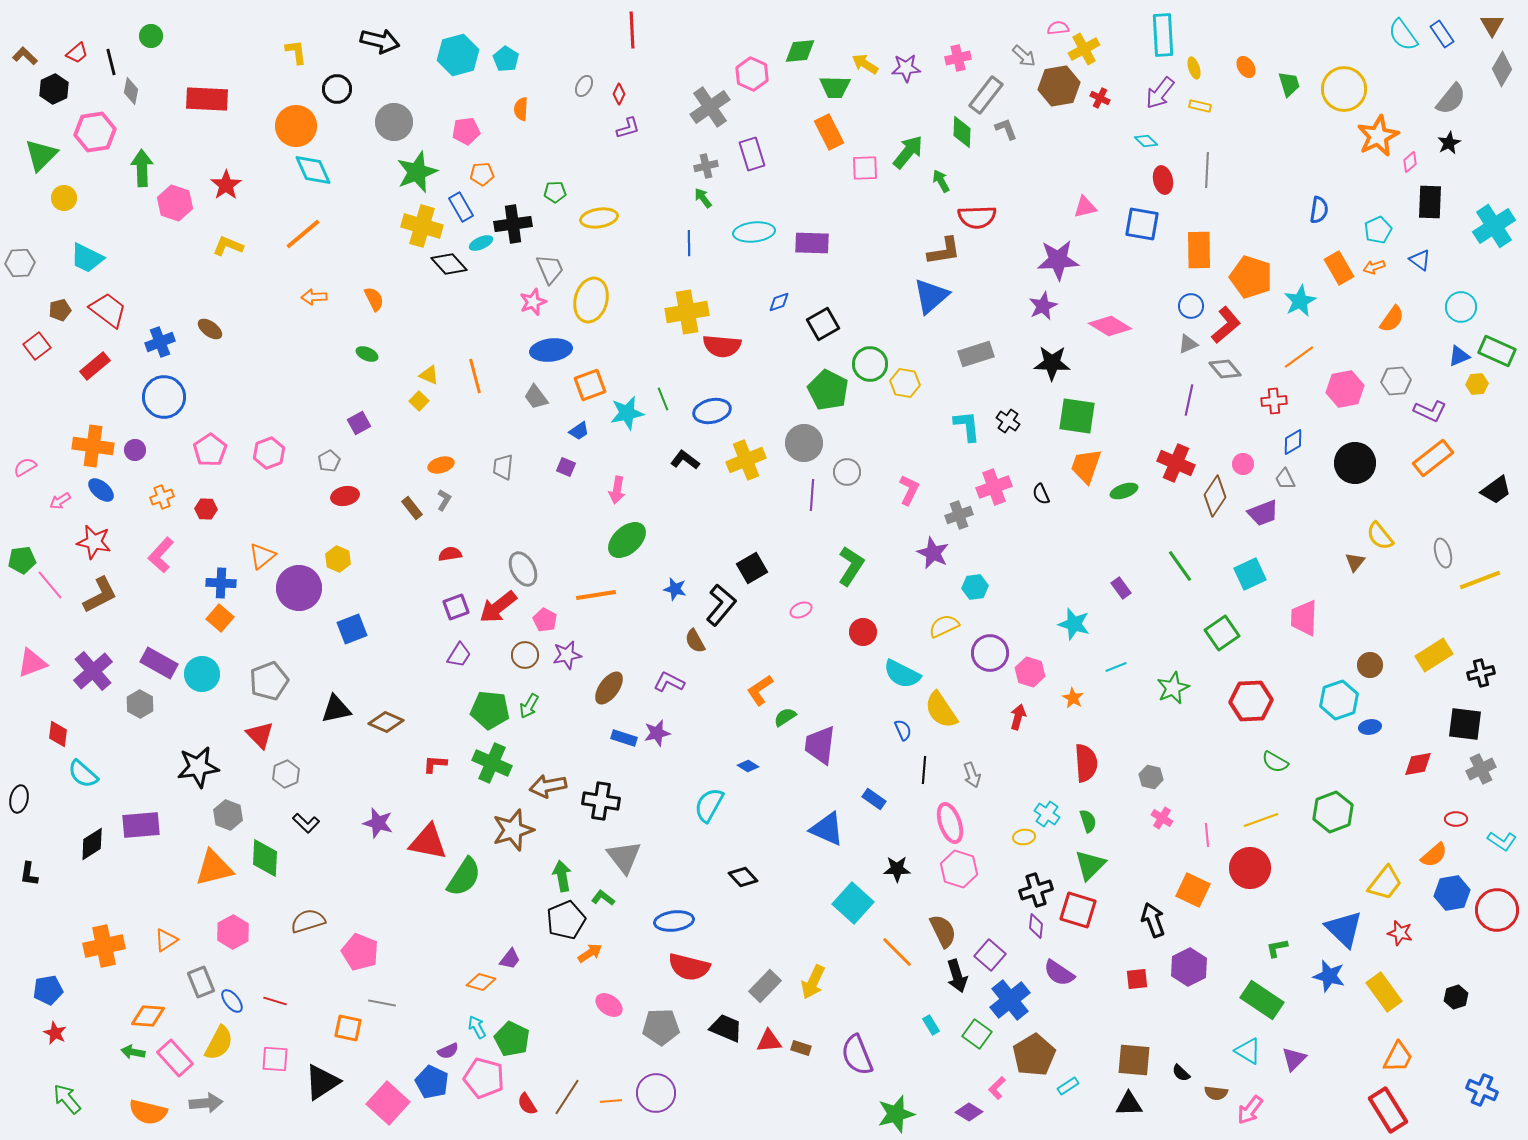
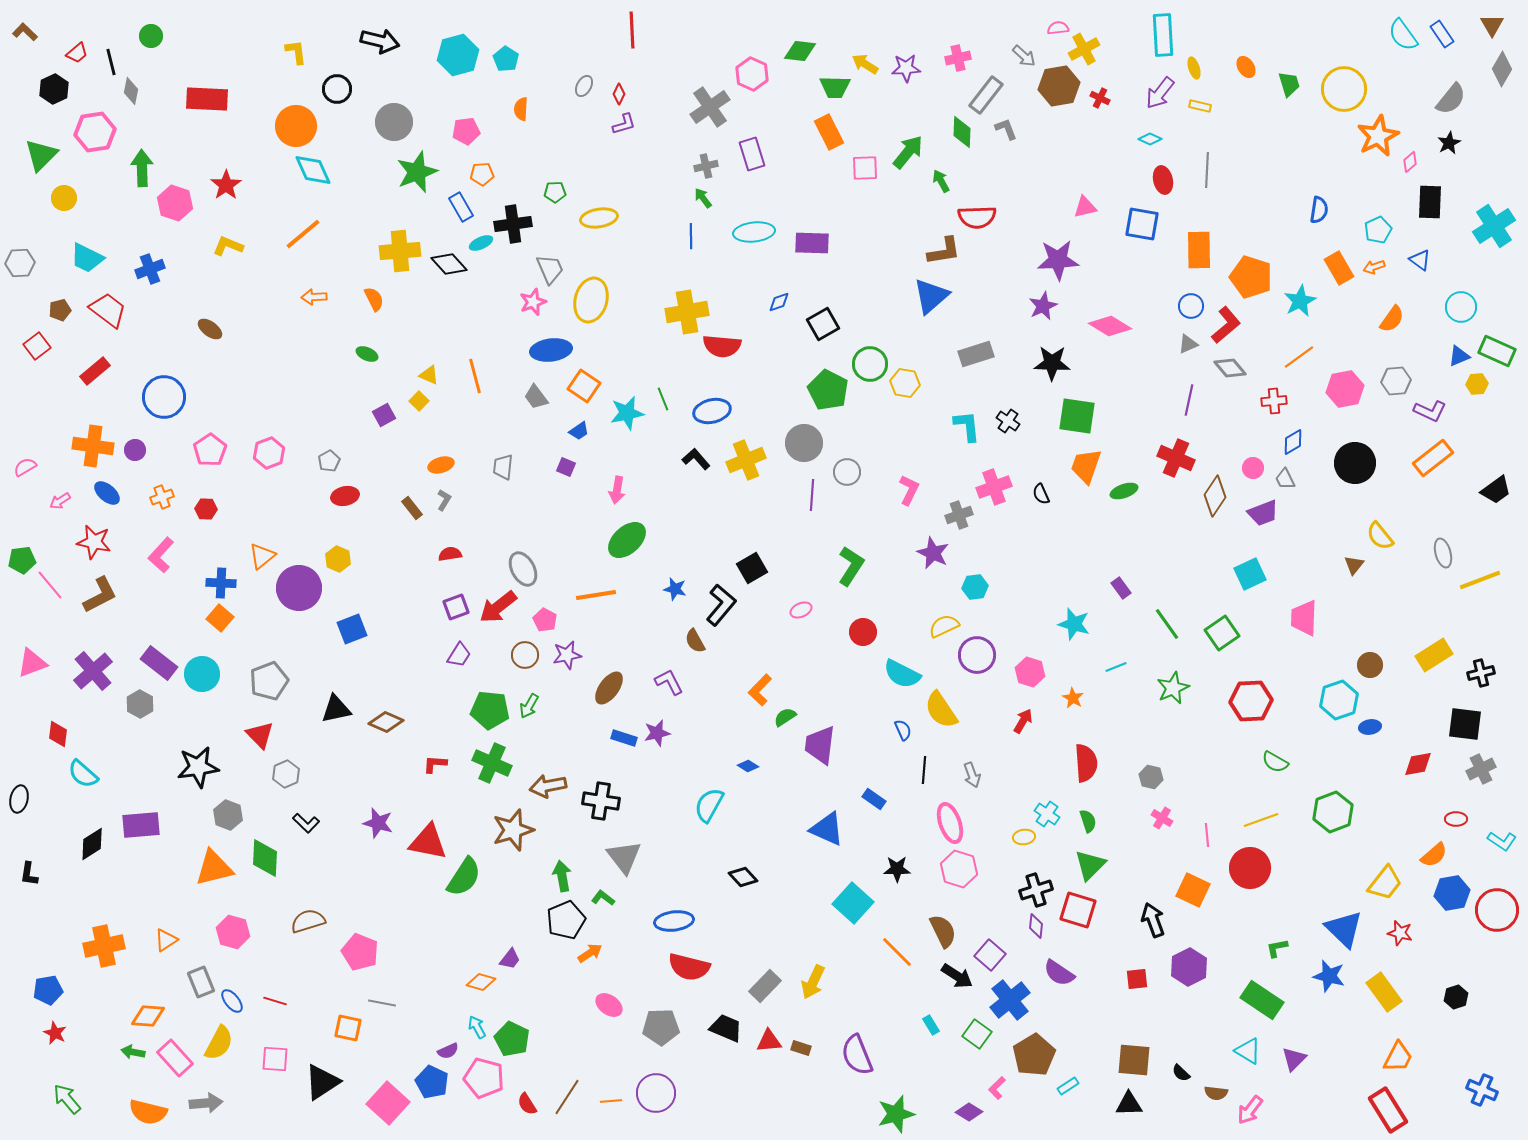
green diamond at (800, 51): rotated 12 degrees clockwise
brown L-shape at (25, 56): moved 24 px up
purple L-shape at (628, 128): moved 4 px left, 4 px up
cyan diamond at (1146, 141): moved 4 px right, 2 px up; rotated 20 degrees counterclockwise
yellow cross at (422, 226): moved 22 px left, 25 px down; rotated 21 degrees counterclockwise
blue line at (689, 243): moved 2 px right, 7 px up
blue cross at (160, 342): moved 10 px left, 73 px up
red rectangle at (95, 366): moved 5 px down
gray diamond at (1225, 369): moved 5 px right, 1 px up
orange square at (590, 385): moved 6 px left, 1 px down; rotated 36 degrees counterclockwise
purple square at (359, 423): moved 25 px right, 8 px up
black L-shape at (685, 460): moved 11 px right, 1 px up; rotated 12 degrees clockwise
red cross at (1176, 463): moved 5 px up
pink circle at (1243, 464): moved 10 px right, 4 px down
blue ellipse at (101, 490): moved 6 px right, 3 px down
brown triangle at (1355, 562): moved 1 px left, 3 px down
green line at (1180, 566): moved 13 px left, 58 px down
purple circle at (990, 653): moved 13 px left, 2 px down
purple rectangle at (159, 663): rotated 9 degrees clockwise
purple L-shape at (669, 682): rotated 36 degrees clockwise
orange L-shape at (760, 690): rotated 12 degrees counterclockwise
red arrow at (1018, 717): moved 5 px right, 4 px down; rotated 15 degrees clockwise
pink hexagon at (233, 932): rotated 16 degrees counterclockwise
black arrow at (957, 976): rotated 40 degrees counterclockwise
